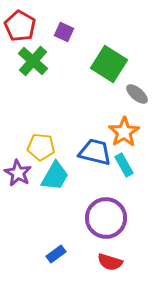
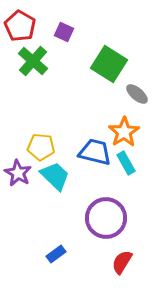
cyan rectangle: moved 2 px right, 2 px up
cyan trapezoid: rotated 76 degrees counterclockwise
red semicircle: moved 12 px right; rotated 105 degrees clockwise
